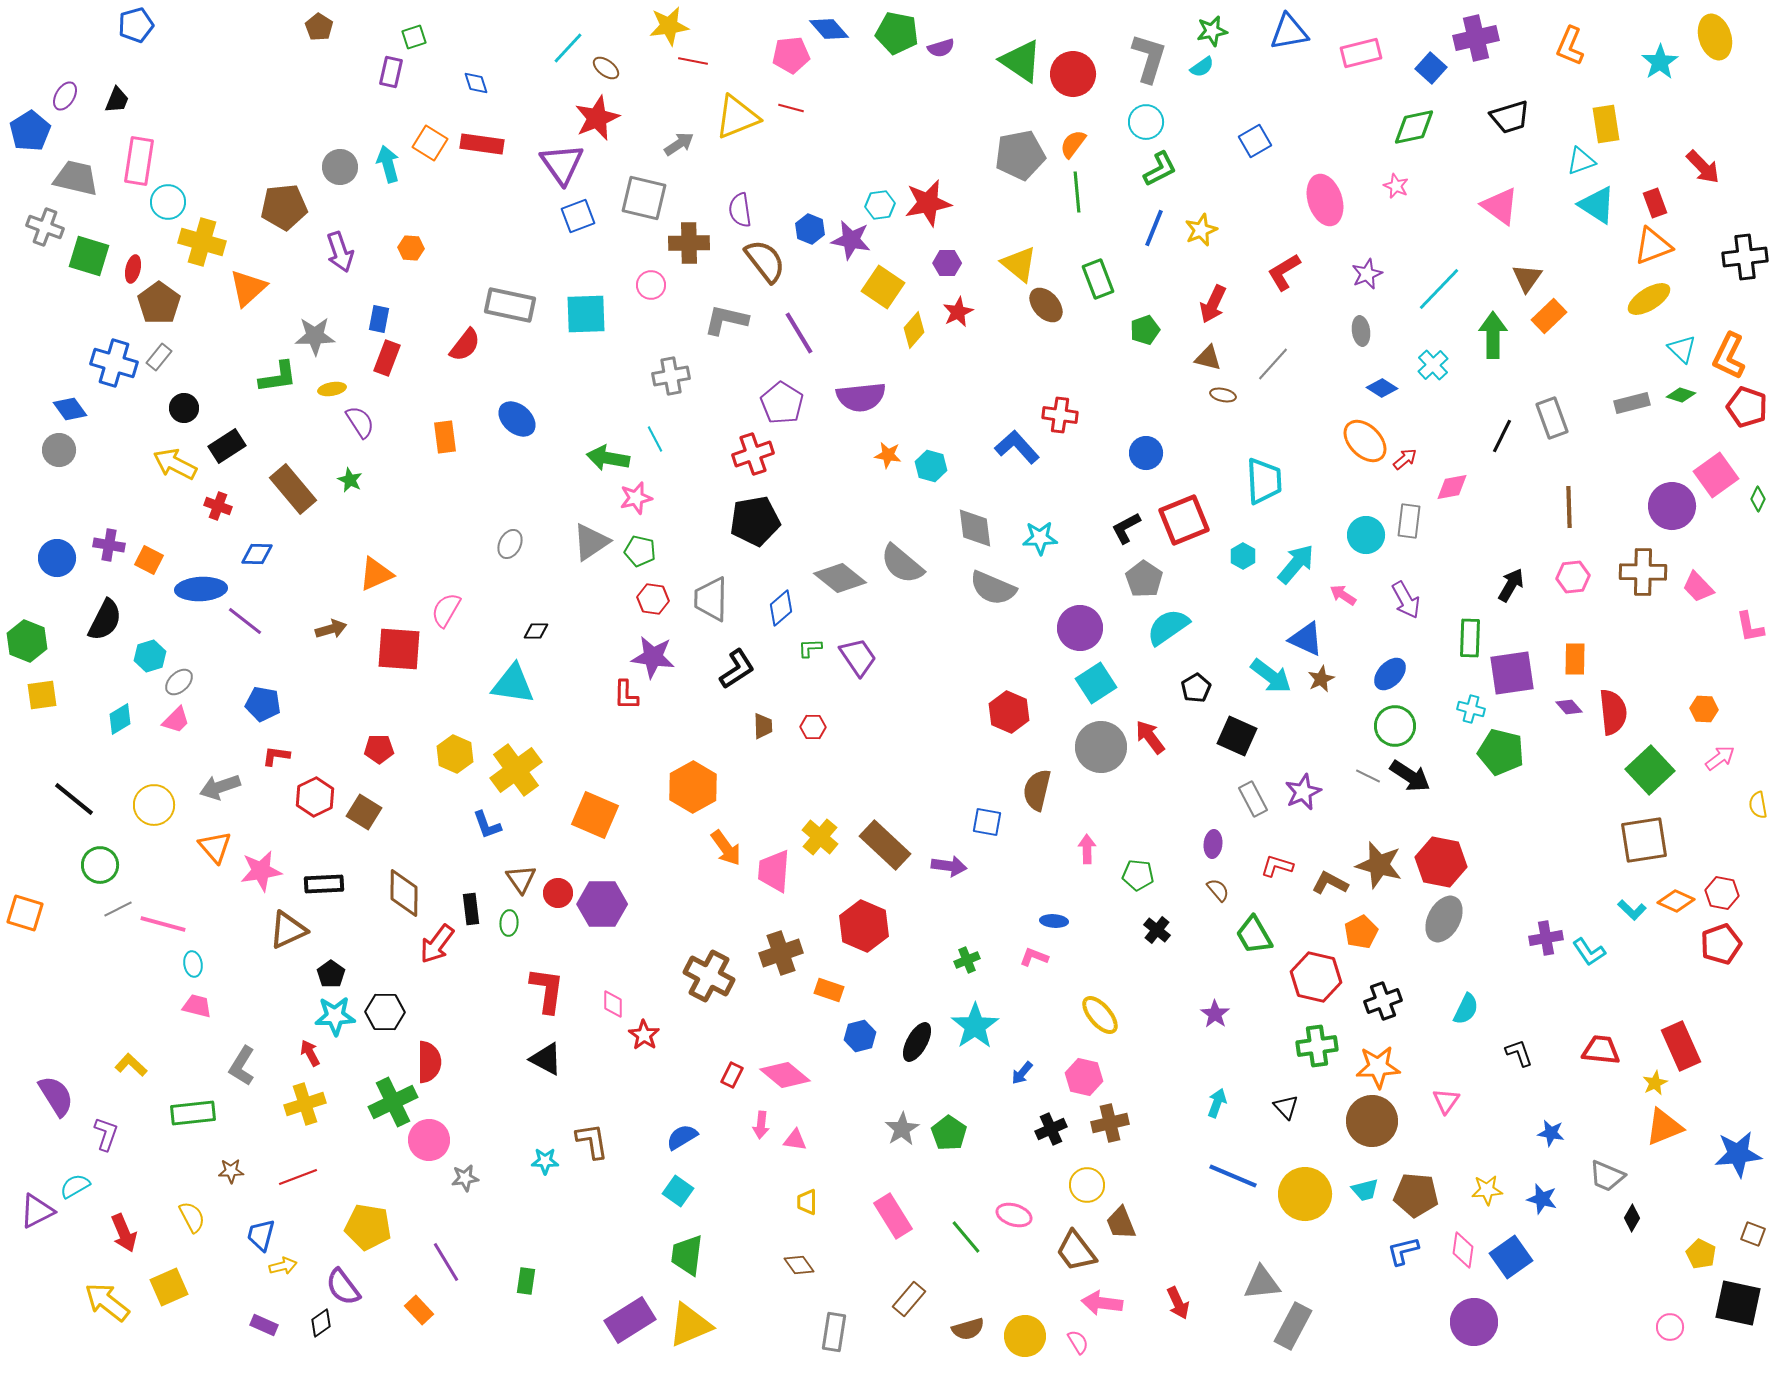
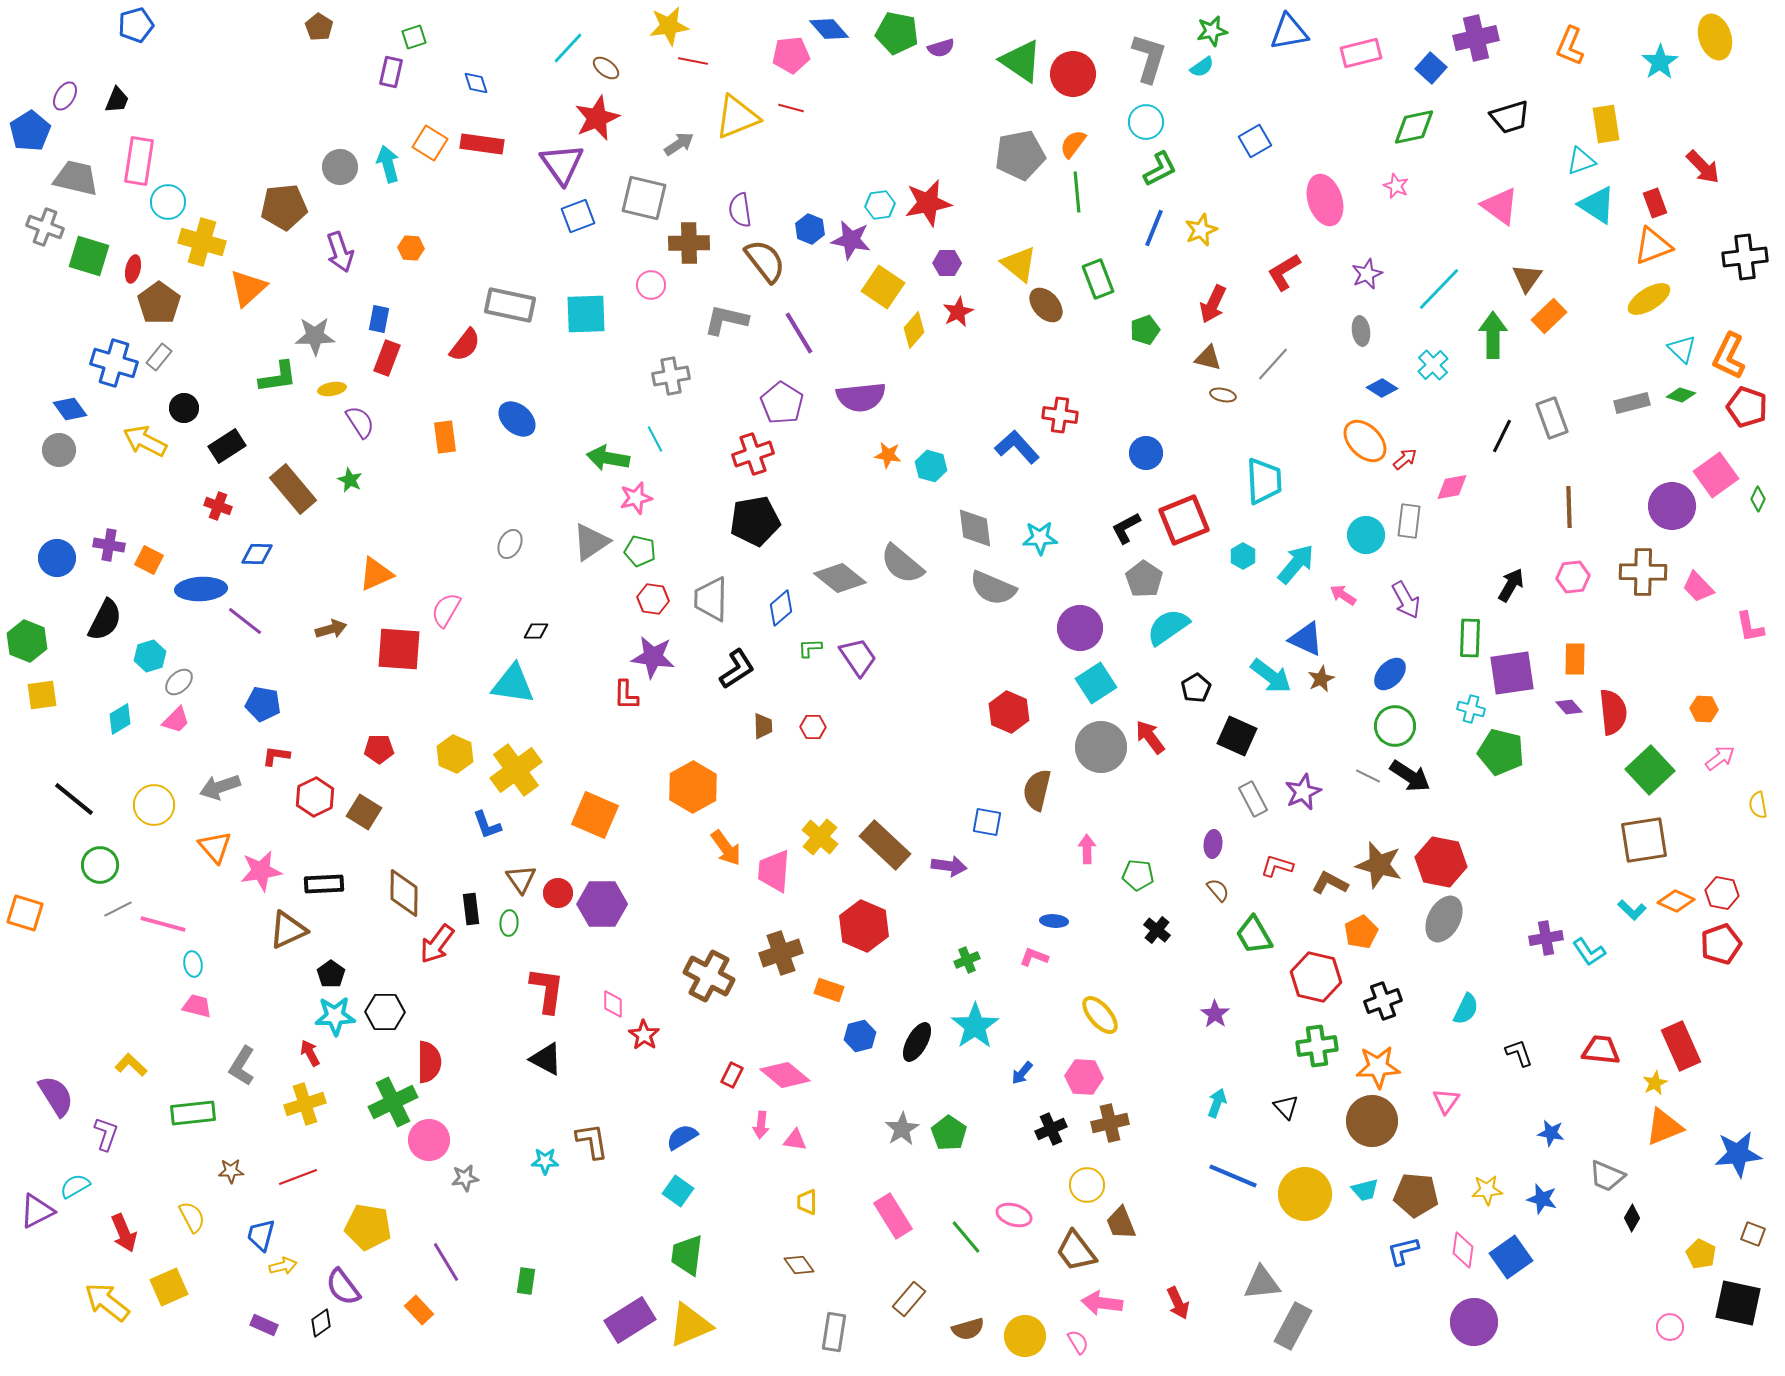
yellow arrow at (175, 464): moved 30 px left, 23 px up
pink hexagon at (1084, 1077): rotated 9 degrees counterclockwise
